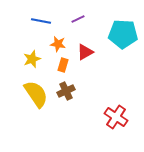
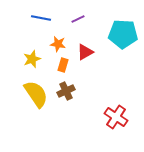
blue line: moved 3 px up
